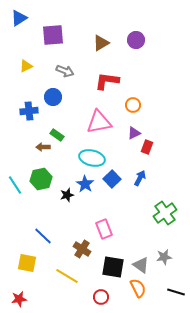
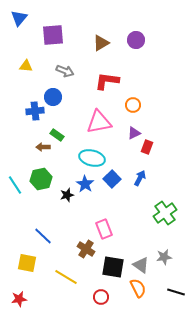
blue triangle: rotated 18 degrees counterclockwise
yellow triangle: rotated 32 degrees clockwise
blue cross: moved 6 px right
brown cross: moved 4 px right
yellow line: moved 1 px left, 1 px down
